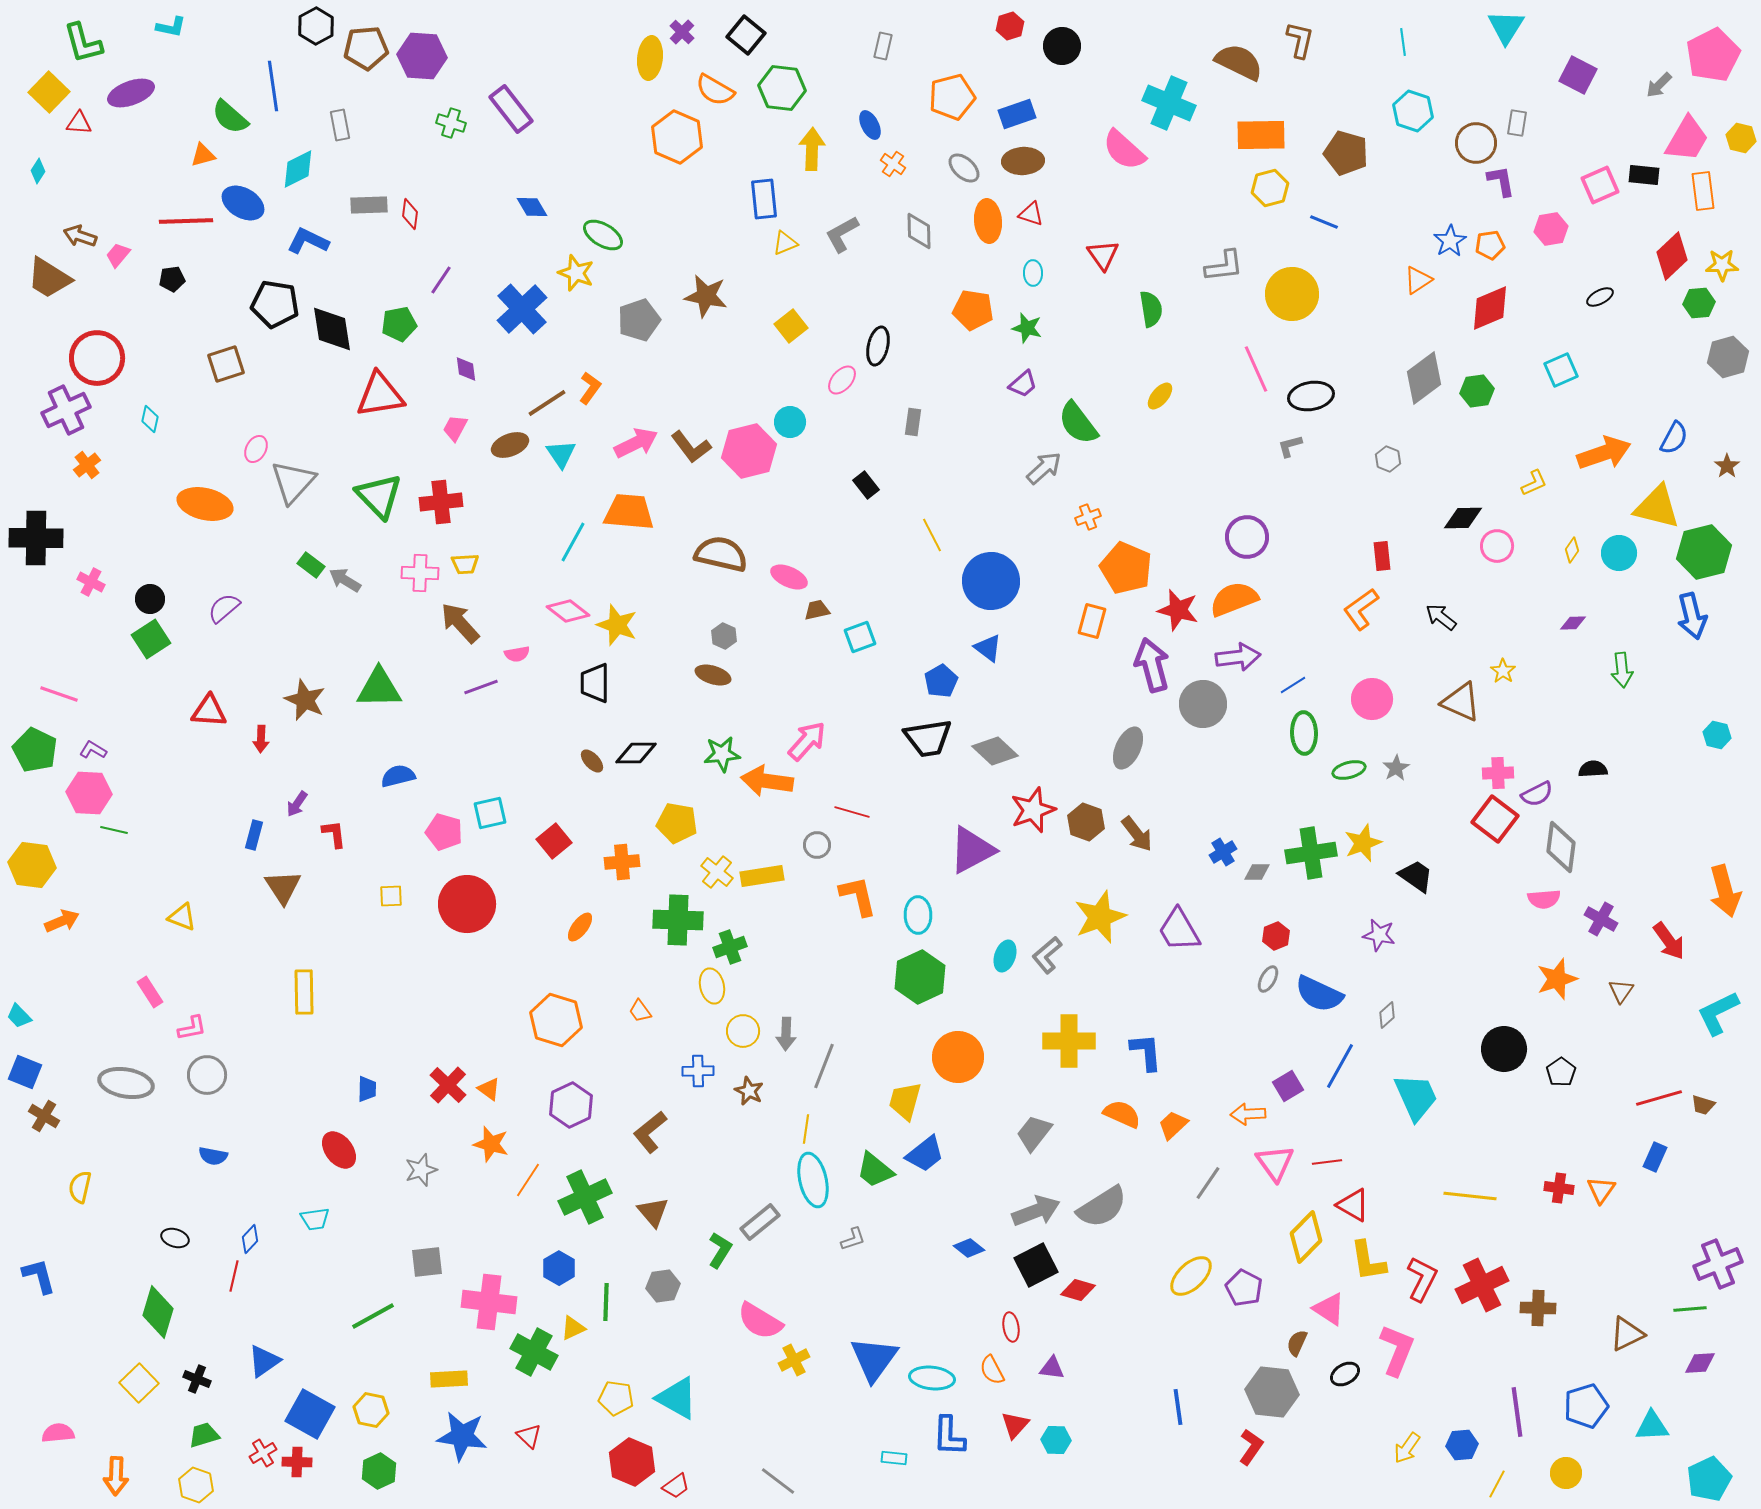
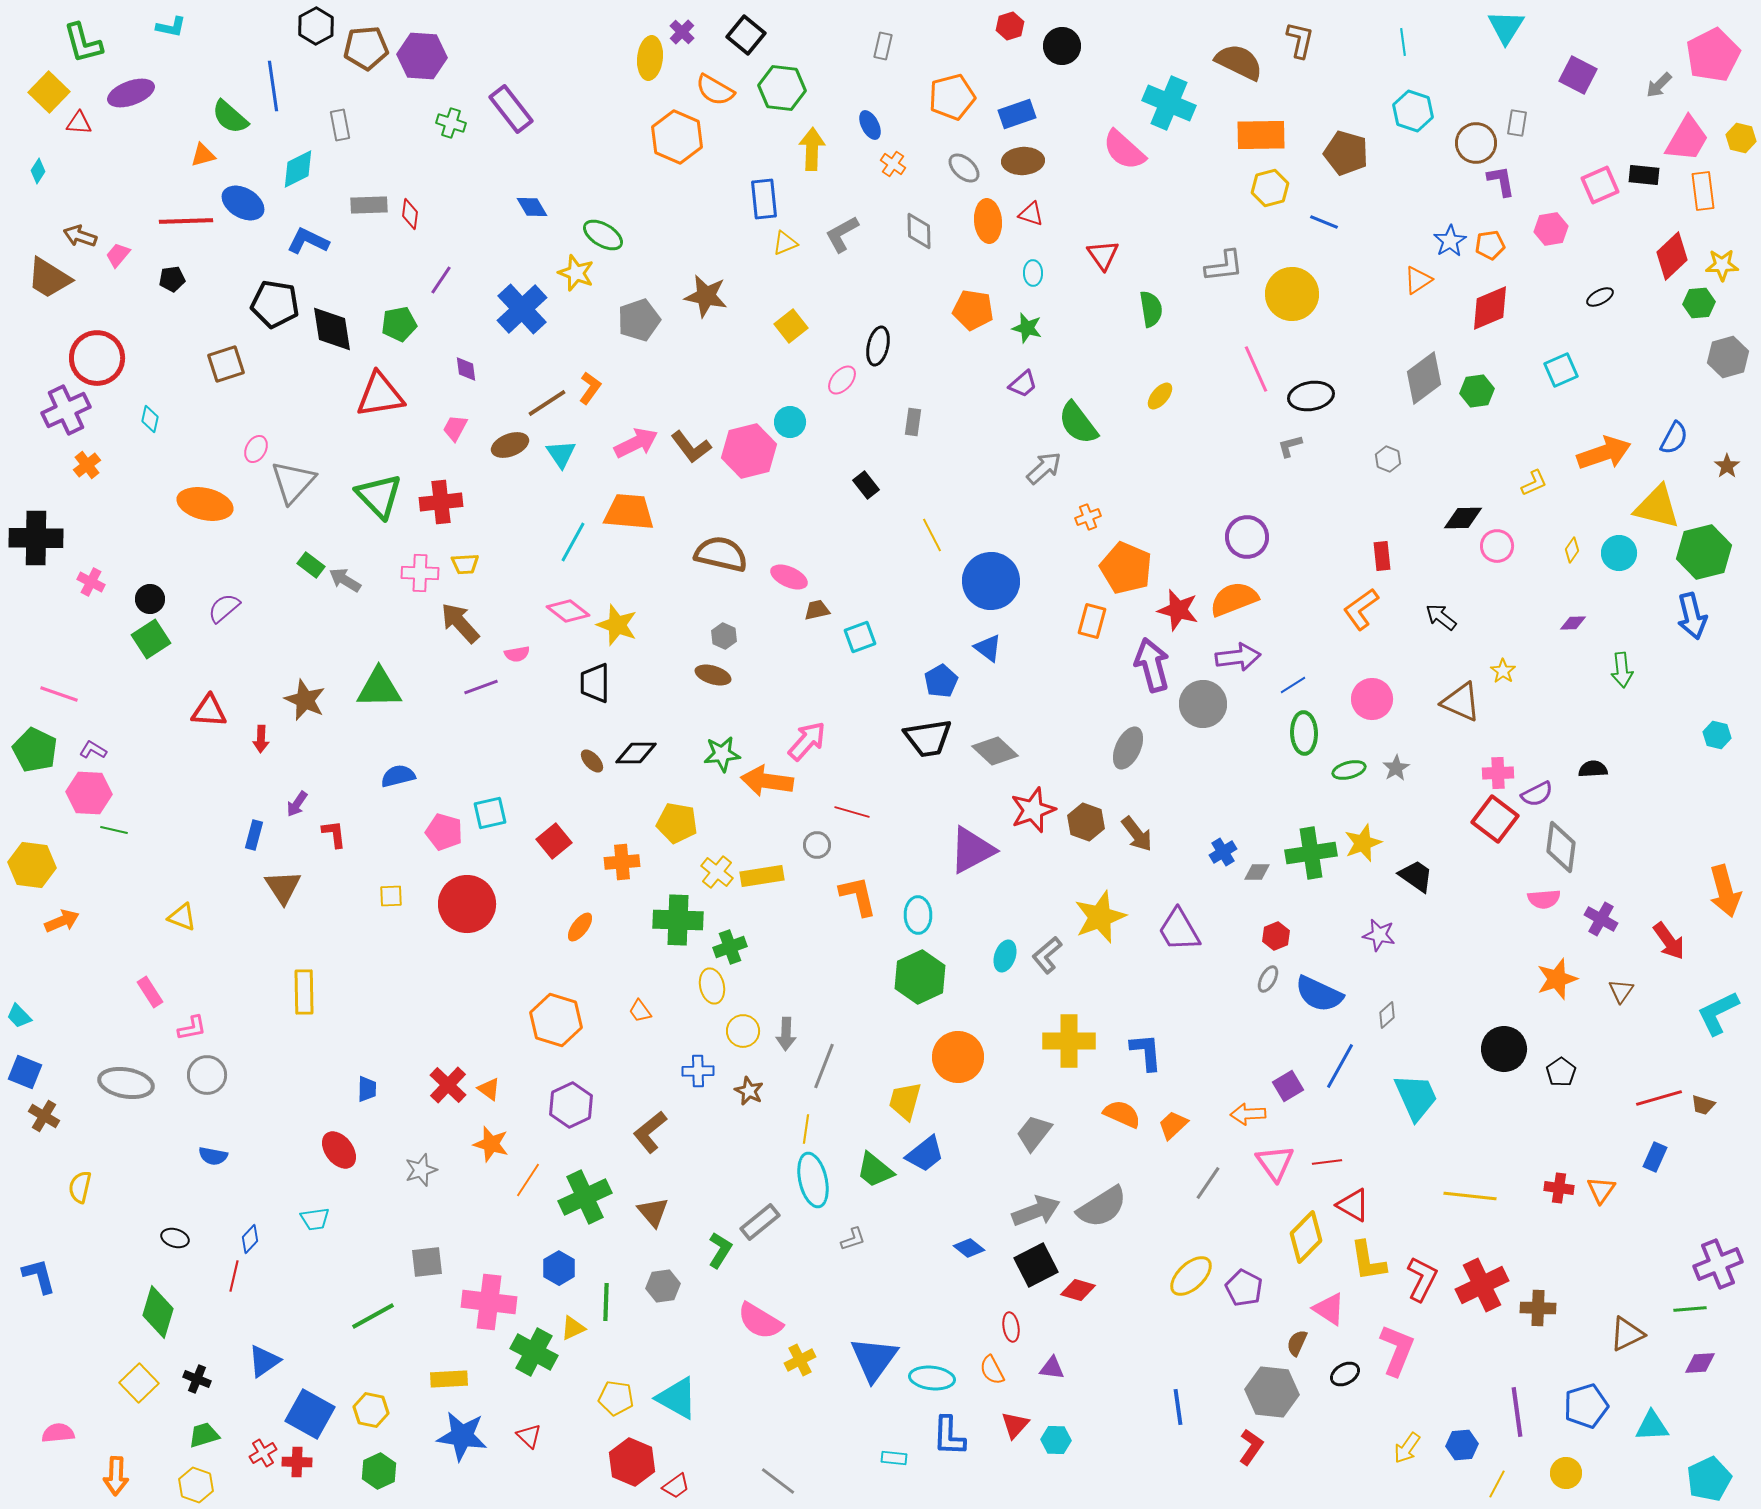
yellow cross at (794, 1360): moved 6 px right
